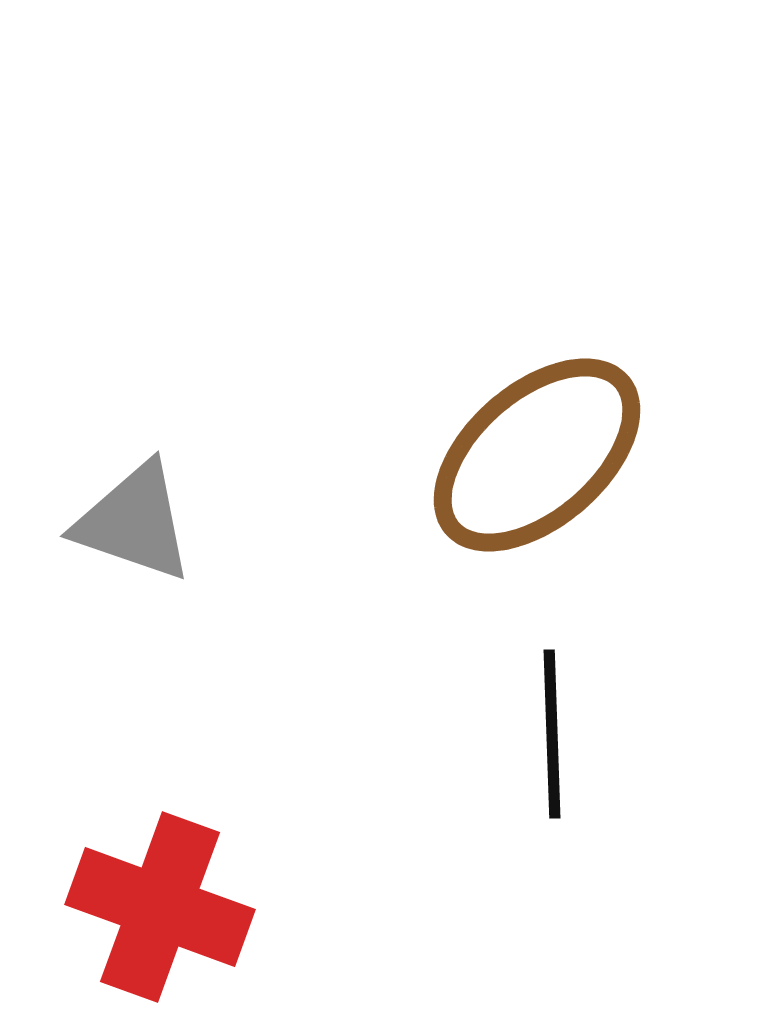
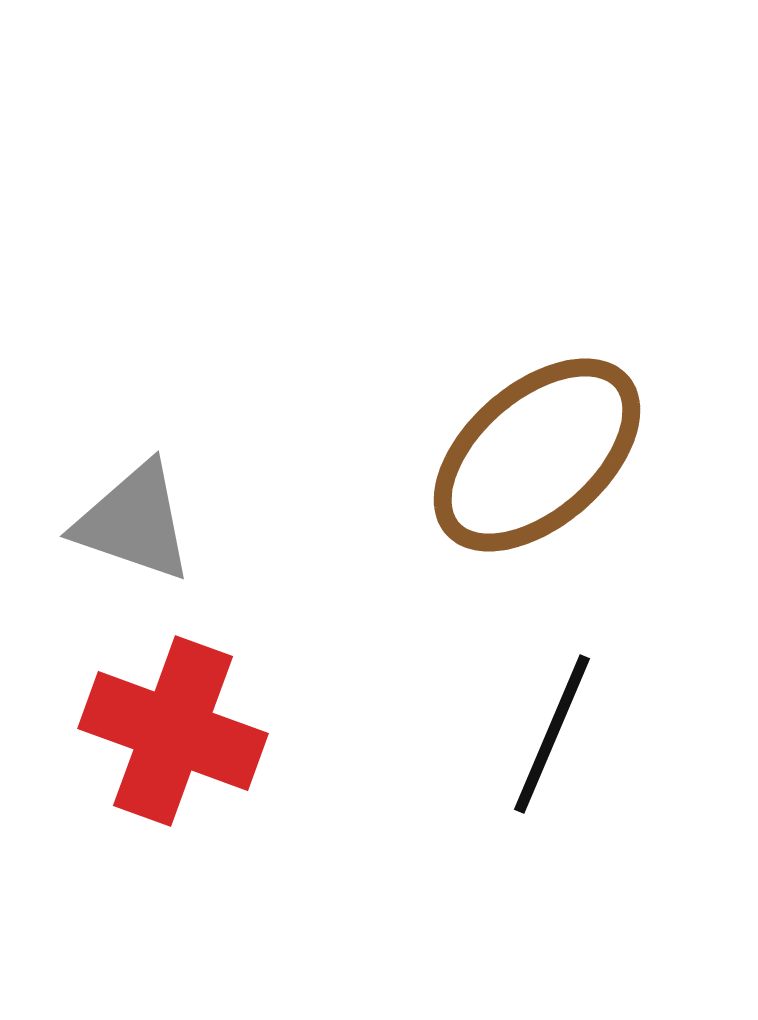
black line: rotated 25 degrees clockwise
red cross: moved 13 px right, 176 px up
